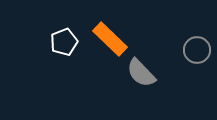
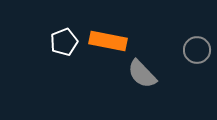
orange rectangle: moved 2 px left, 2 px down; rotated 33 degrees counterclockwise
gray semicircle: moved 1 px right, 1 px down
